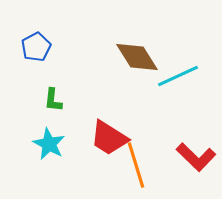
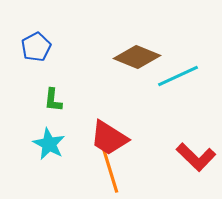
brown diamond: rotated 36 degrees counterclockwise
orange line: moved 26 px left, 5 px down
